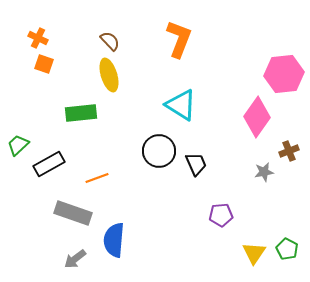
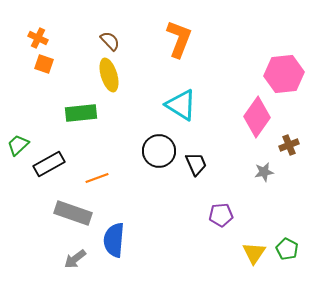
brown cross: moved 6 px up
